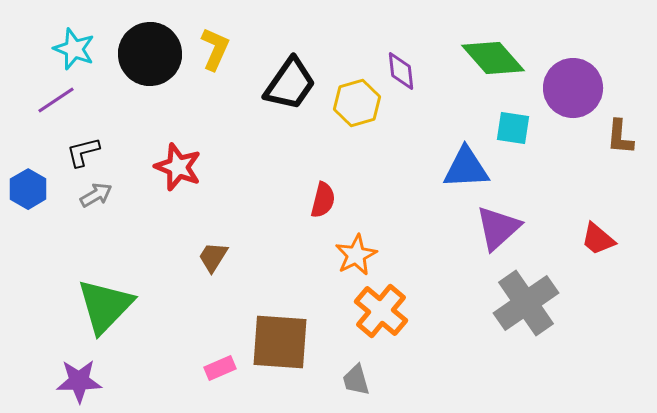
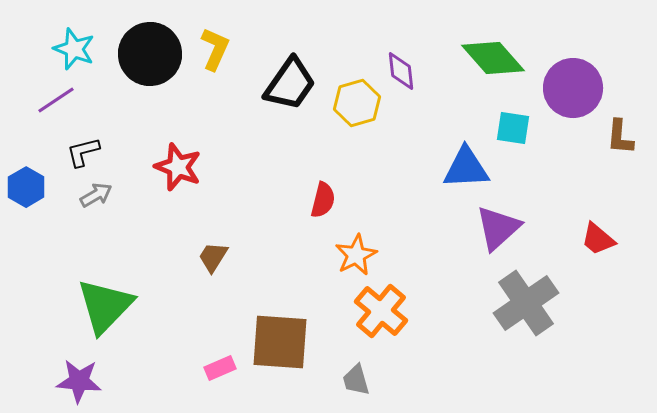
blue hexagon: moved 2 px left, 2 px up
purple star: rotated 6 degrees clockwise
